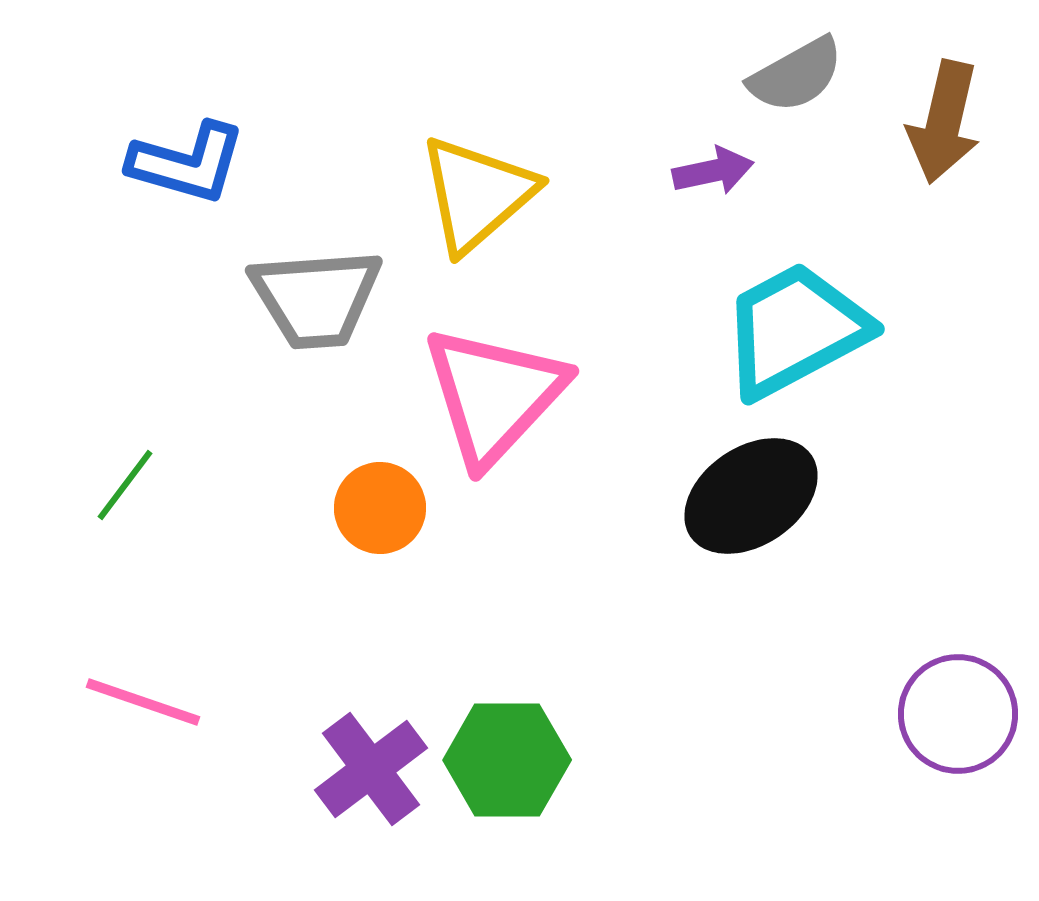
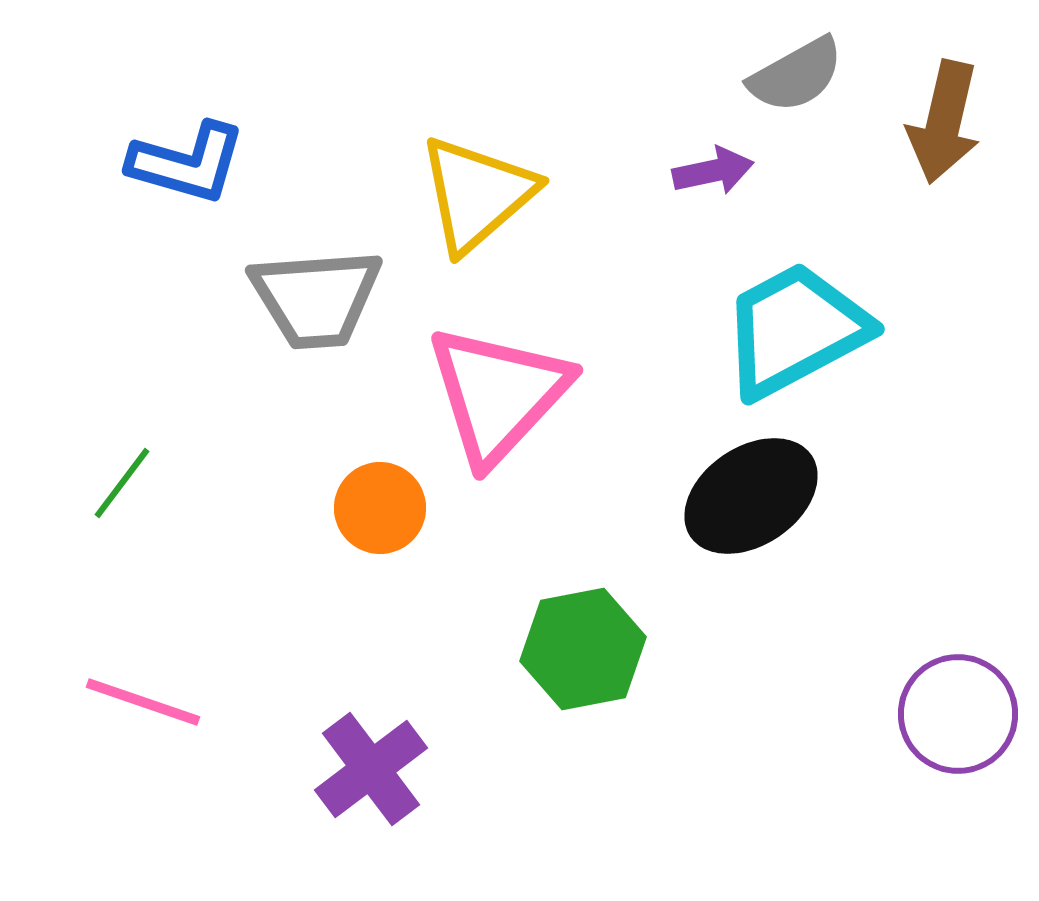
pink triangle: moved 4 px right, 1 px up
green line: moved 3 px left, 2 px up
green hexagon: moved 76 px right, 111 px up; rotated 11 degrees counterclockwise
